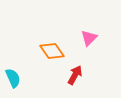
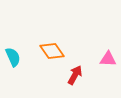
pink triangle: moved 19 px right, 21 px down; rotated 48 degrees clockwise
cyan semicircle: moved 21 px up
